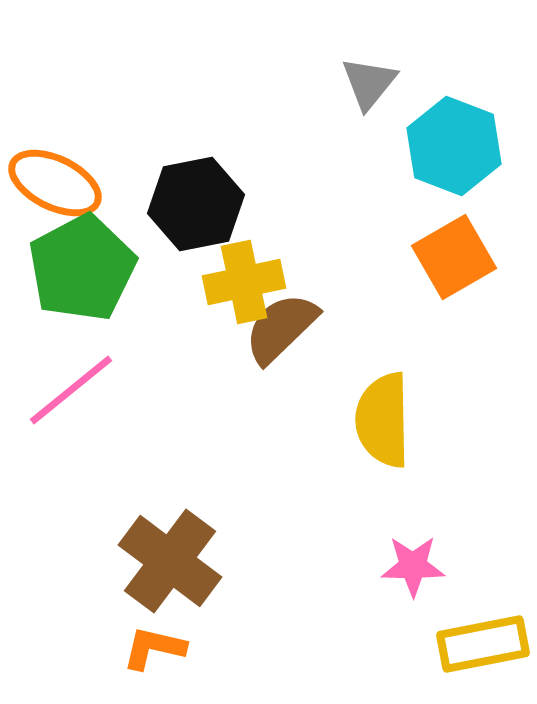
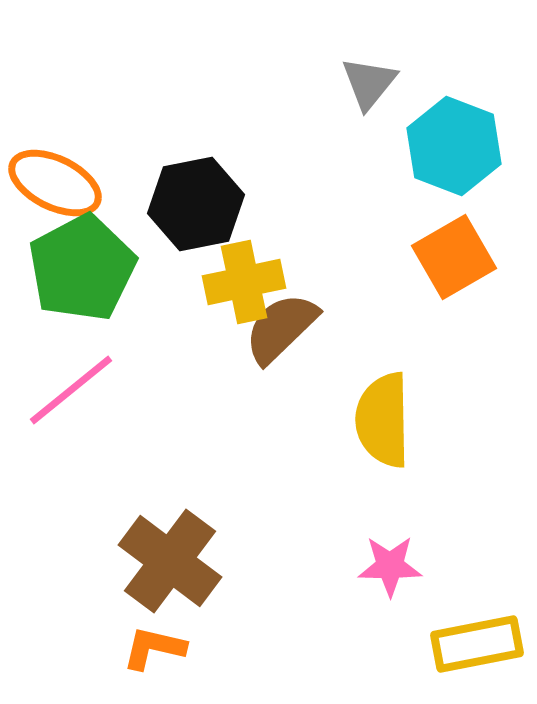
pink star: moved 23 px left
yellow rectangle: moved 6 px left
